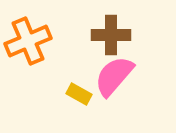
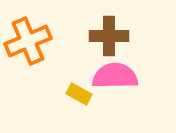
brown cross: moved 2 px left, 1 px down
pink semicircle: moved 1 px right; rotated 48 degrees clockwise
